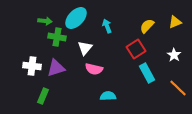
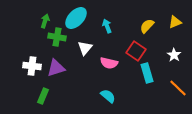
green arrow: rotated 80 degrees counterclockwise
red square: moved 2 px down; rotated 24 degrees counterclockwise
pink semicircle: moved 15 px right, 6 px up
cyan rectangle: rotated 12 degrees clockwise
cyan semicircle: rotated 42 degrees clockwise
